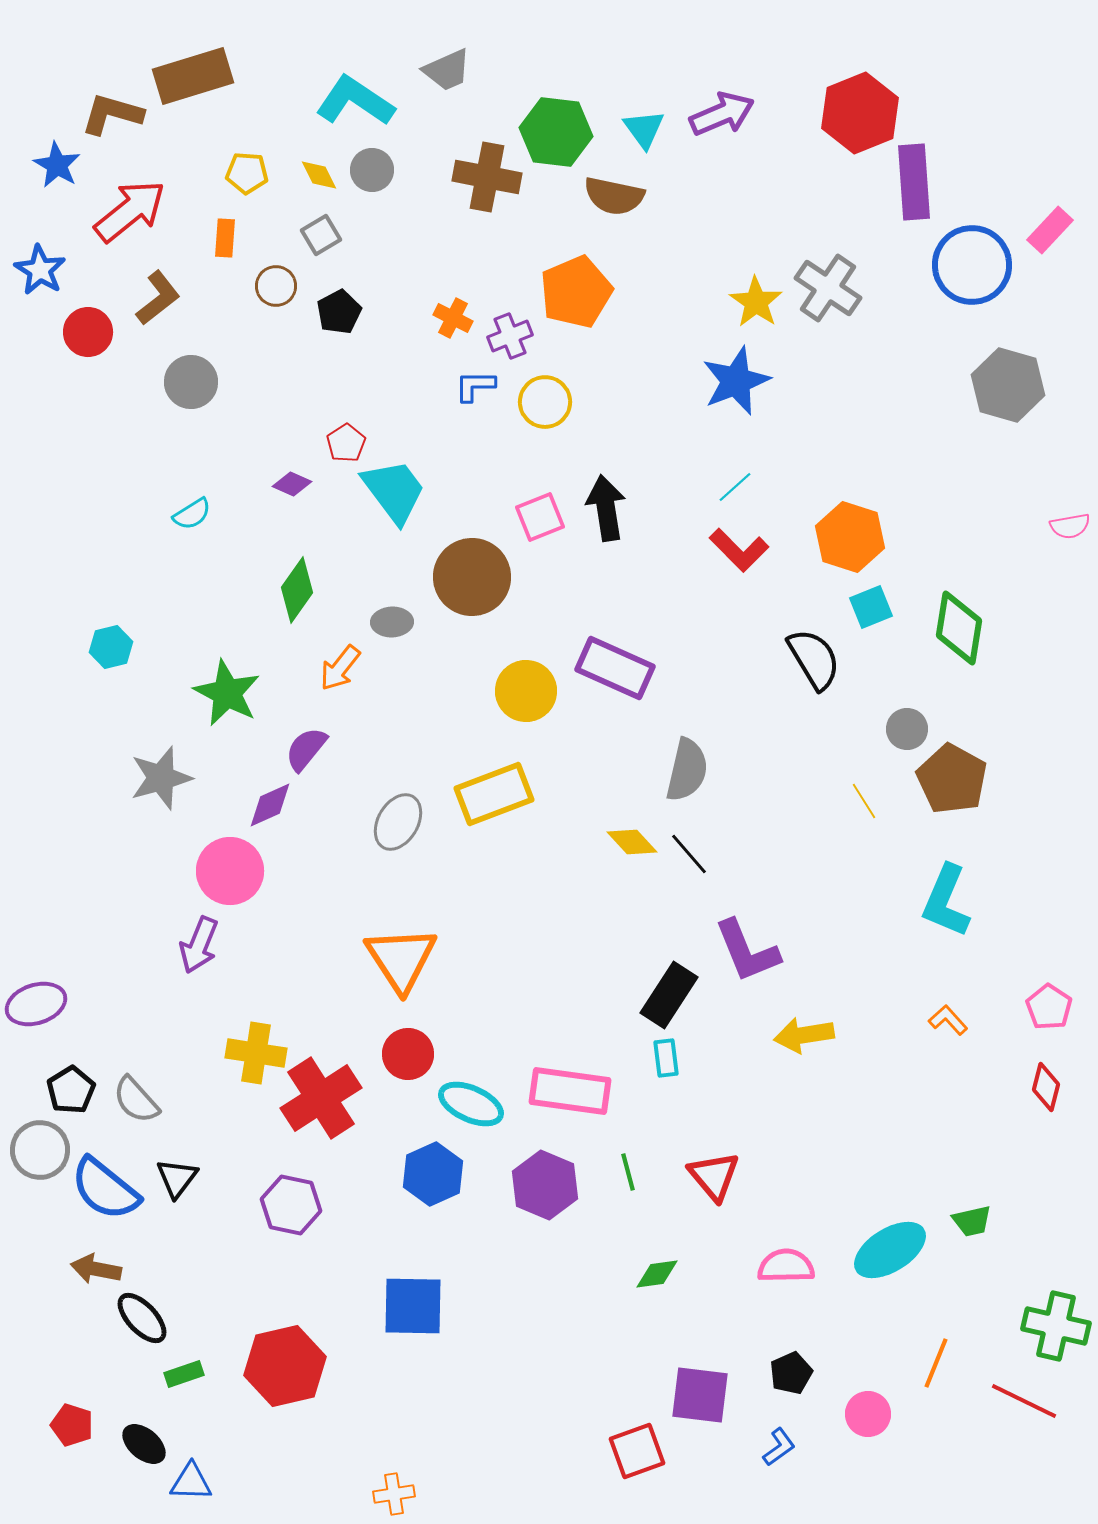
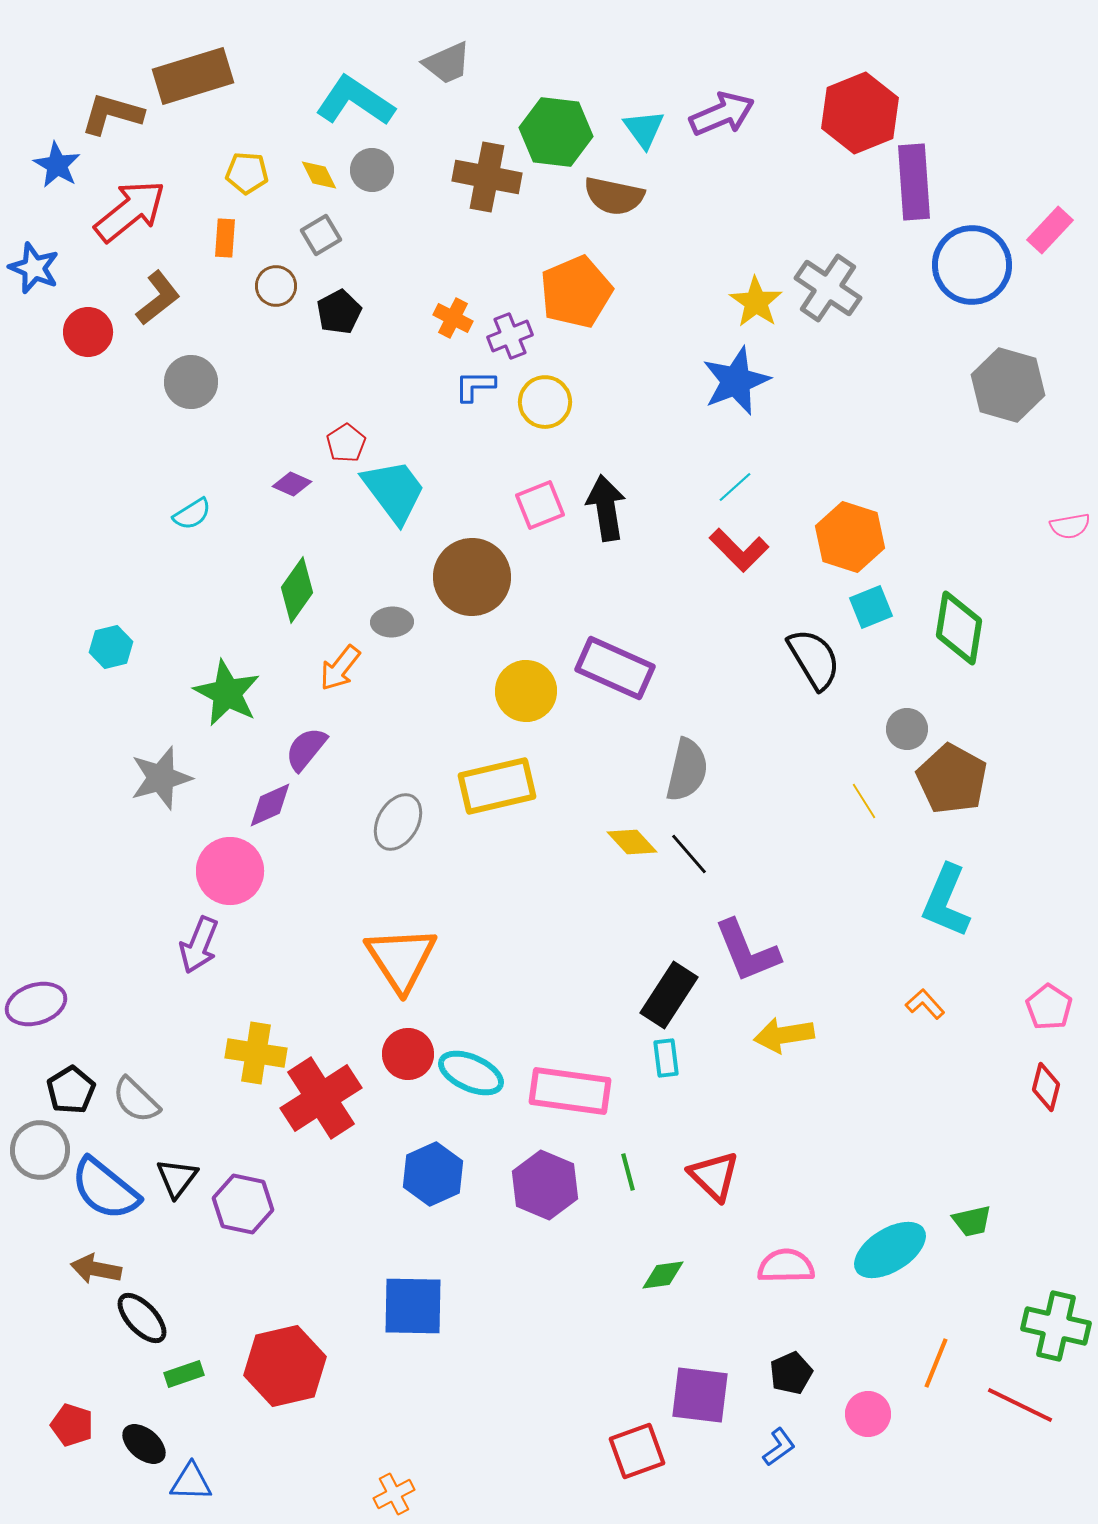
gray trapezoid at (447, 70): moved 7 px up
blue star at (40, 270): moved 6 px left, 2 px up; rotated 9 degrees counterclockwise
pink square at (540, 517): moved 12 px up
yellow rectangle at (494, 794): moved 3 px right, 8 px up; rotated 8 degrees clockwise
orange L-shape at (948, 1020): moved 23 px left, 16 px up
yellow arrow at (804, 1035): moved 20 px left
gray semicircle at (136, 1100): rotated 4 degrees counterclockwise
cyan ellipse at (471, 1104): moved 31 px up
red triangle at (714, 1176): rotated 6 degrees counterclockwise
purple hexagon at (291, 1205): moved 48 px left, 1 px up
green diamond at (657, 1274): moved 6 px right, 1 px down
red line at (1024, 1401): moved 4 px left, 4 px down
orange cross at (394, 1494): rotated 18 degrees counterclockwise
